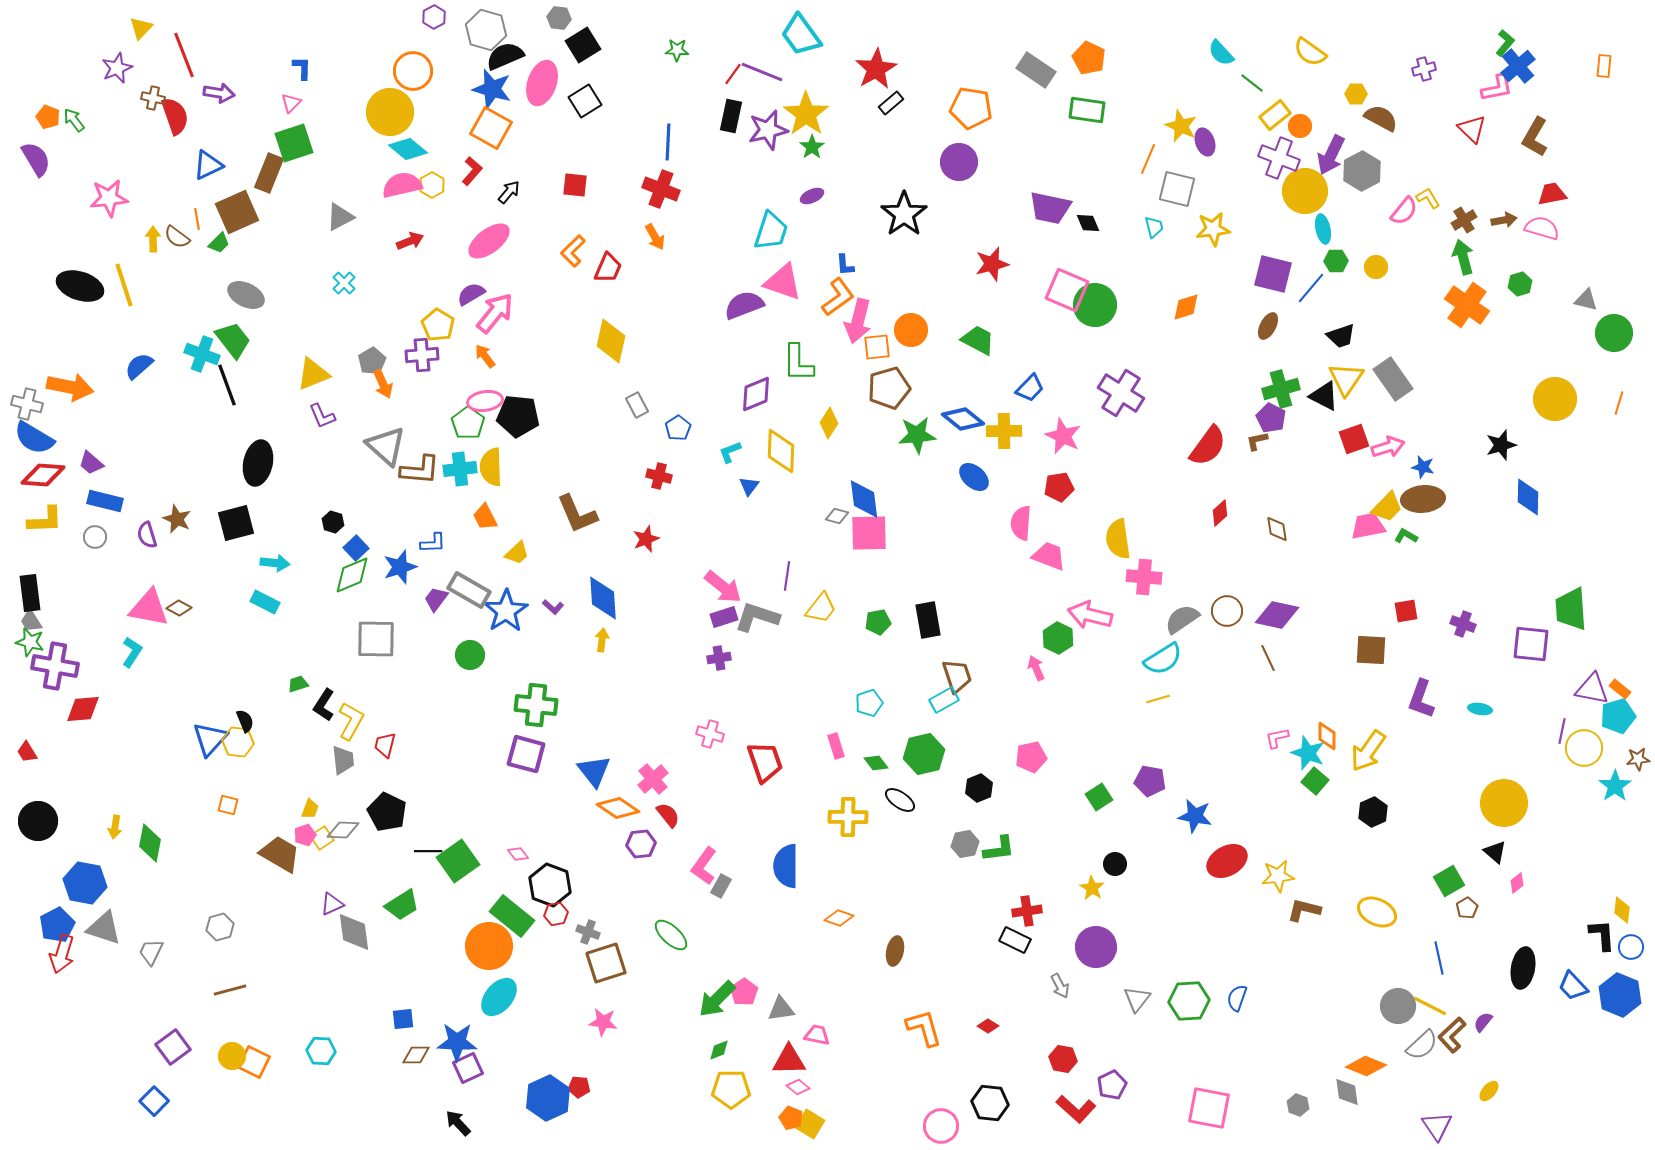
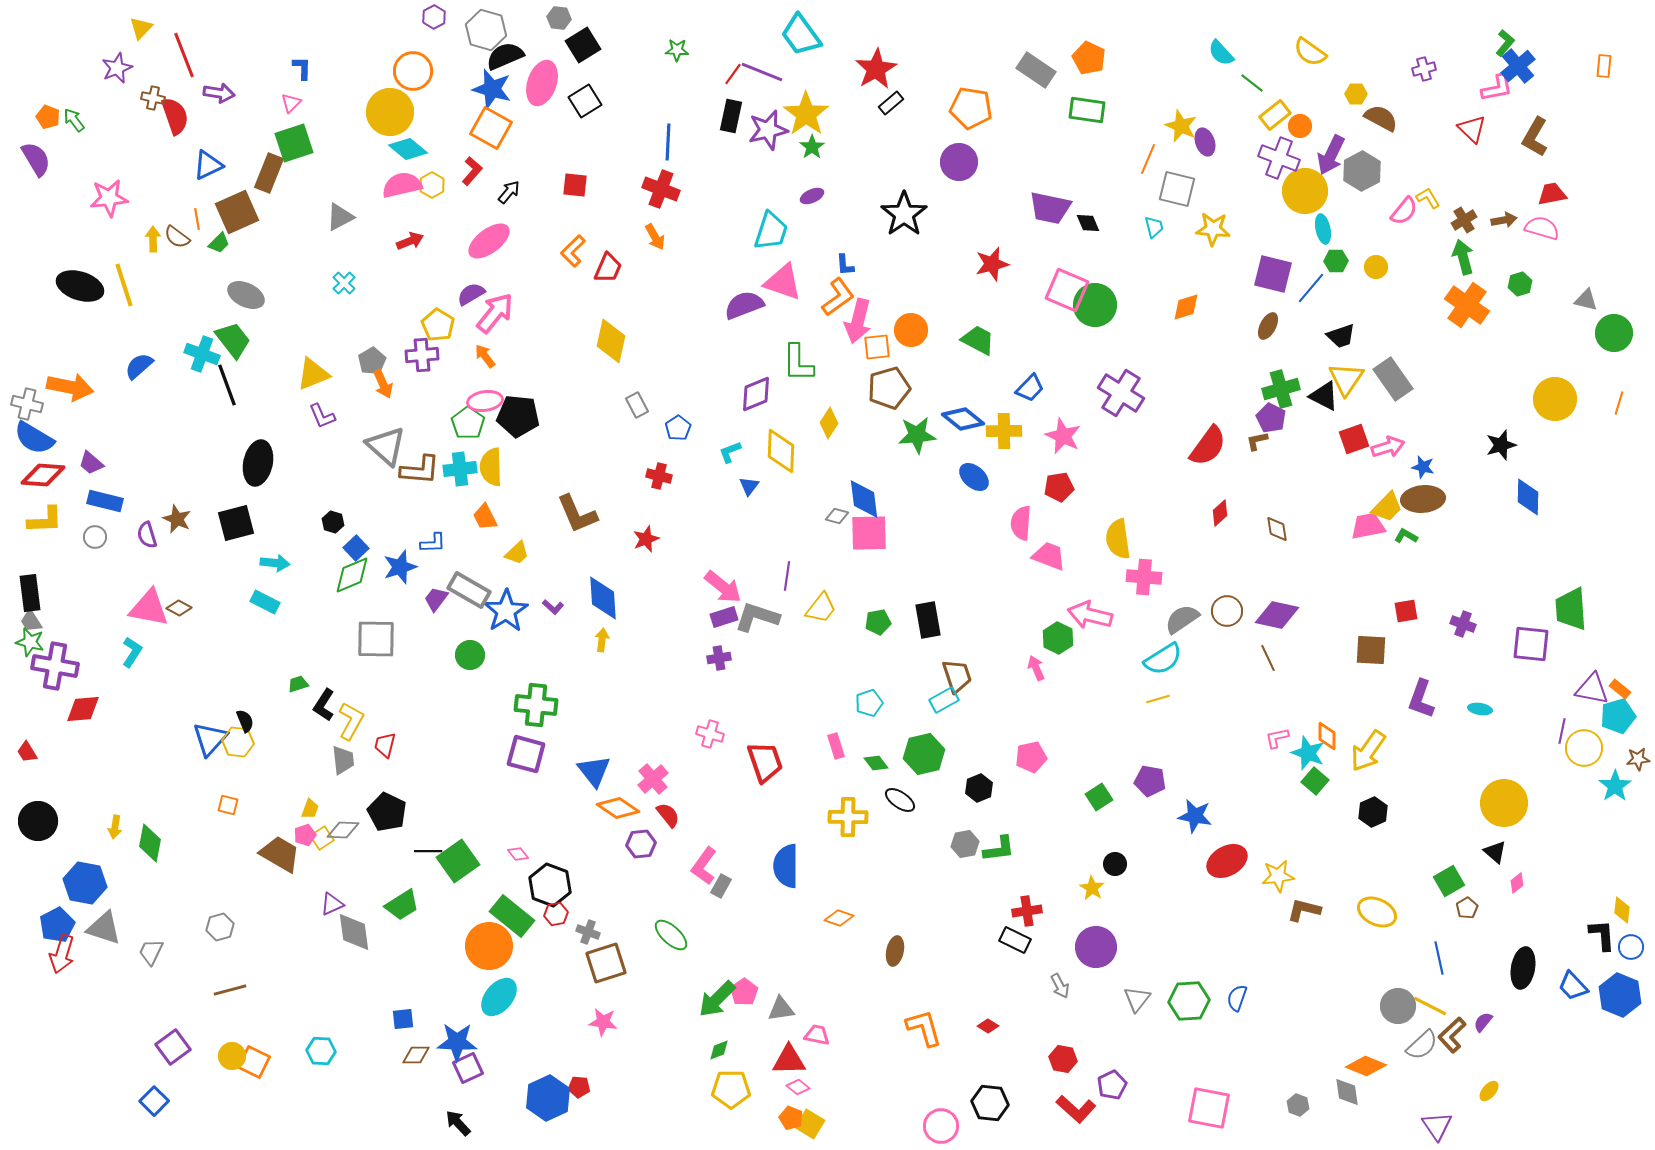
yellow star at (1213, 229): rotated 12 degrees clockwise
